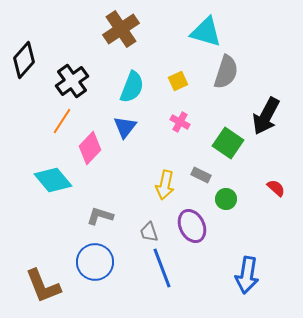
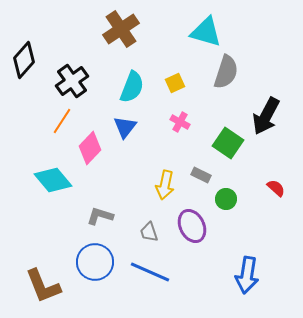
yellow square: moved 3 px left, 2 px down
blue line: moved 12 px left, 4 px down; rotated 45 degrees counterclockwise
